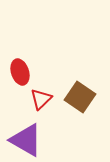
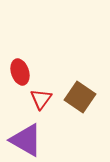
red triangle: rotated 10 degrees counterclockwise
